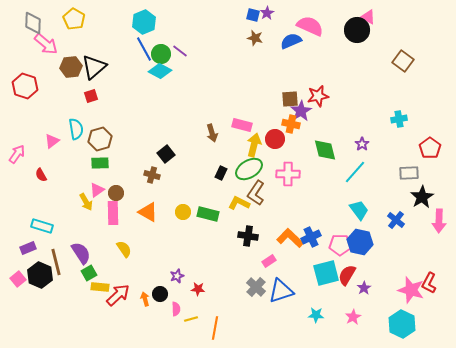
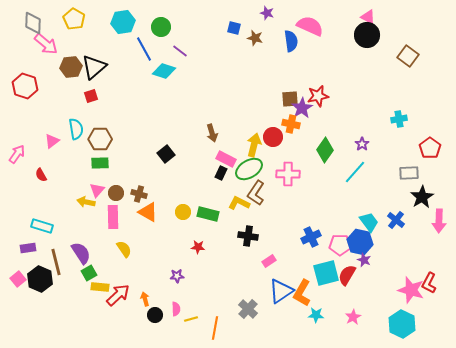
purple star at (267, 13): rotated 24 degrees counterclockwise
blue square at (253, 15): moved 19 px left, 13 px down
cyan hexagon at (144, 22): moved 21 px left; rotated 15 degrees clockwise
black circle at (357, 30): moved 10 px right, 5 px down
blue semicircle at (291, 41): rotated 105 degrees clockwise
green circle at (161, 54): moved 27 px up
brown square at (403, 61): moved 5 px right, 5 px up
cyan diamond at (160, 71): moved 4 px right; rotated 10 degrees counterclockwise
purple star at (301, 111): moved 1 px right, 3 px up
pink rectangle at (242, 125): moved 16 px left, 34 px down; rotated 12 degrees clockwise
brown hexagon at (100, 139): rotated 15 degrees clockwise
red circle at (275, 139): moved 2 px left, 2 px up
green diamond at (325, 150): rotated 50 degrees clockwise
brown cross at (152, 175): moved 13 px left, 19 px down
pink triangle at (97, 190): rotated 14 degrees counterclockwise
yellow arrow at (86, 202): rotated 132 degrees clockwise
cyan trapezoid at (359, 210): moved 10 px right, 12 px down
pink rectangle at (113, 213): moved 4 px down
orange L-shape at (290, 238): moved 12 px right, 55 px down; rotated 104 degrees counterclockwise
purple rectangle at (28, 248): rotated 14 degrees clockwise
black hexagon at (40, 275): moved 4 px down
purple star at (177, 276): rotated 16 degrees clockwise
gray cross at (256, 287): moved 8 px left, 22 px down
purple star at (364, 288): moved 28 px up; rotated 16 degrees counterclockwise
red star at (198, 289): moved 42 px up
blue triangle at (281, 291): rotated 16 degrees counterclockwise
black circle at (160, 294): moved 5 px left, 21 px down
